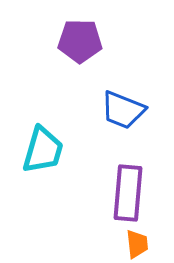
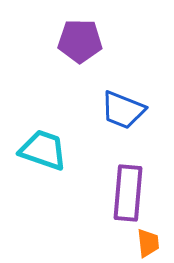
cyan trapezoid: rotated 87 degrees counterclockwise
orange trapezoid: moved 11 px right, 1 px up
